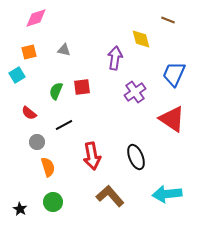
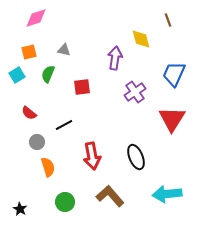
brown line: rotated 48 degrees clockwise
green semicircle: moved 8 px left, 17 px up
red triangle: rotated 28 degrees clockwise
green circle: moved 12 px right
